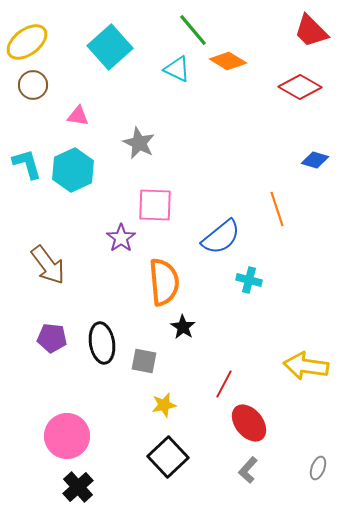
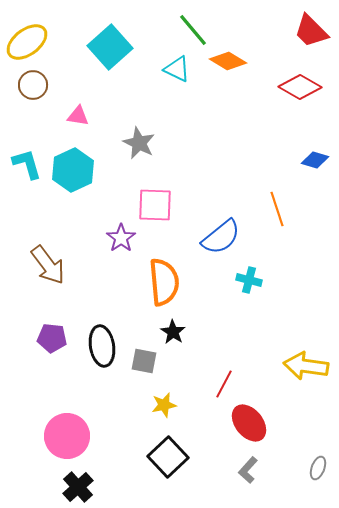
black star: moved 10 px left, 5 px down
black ellipse: moved 3 px down
